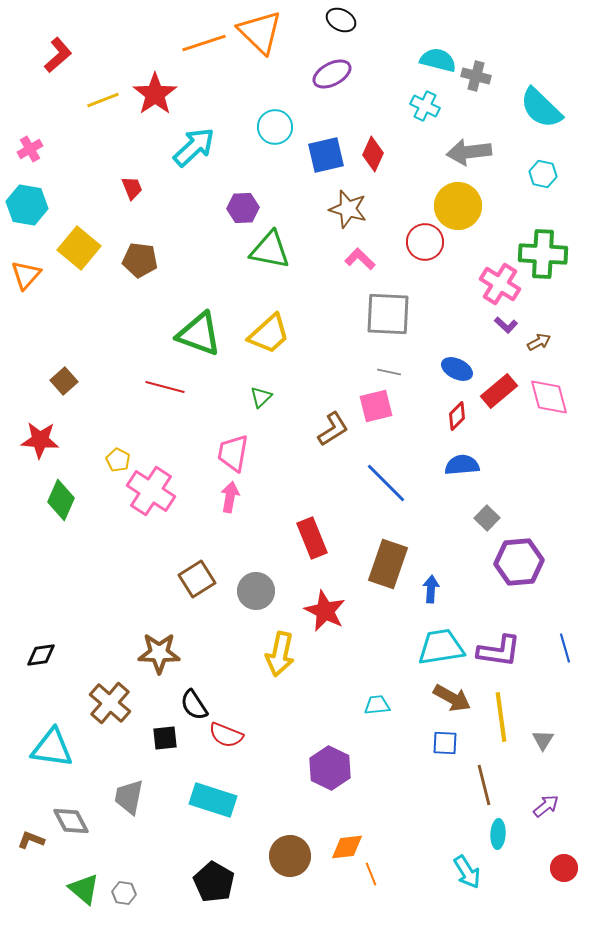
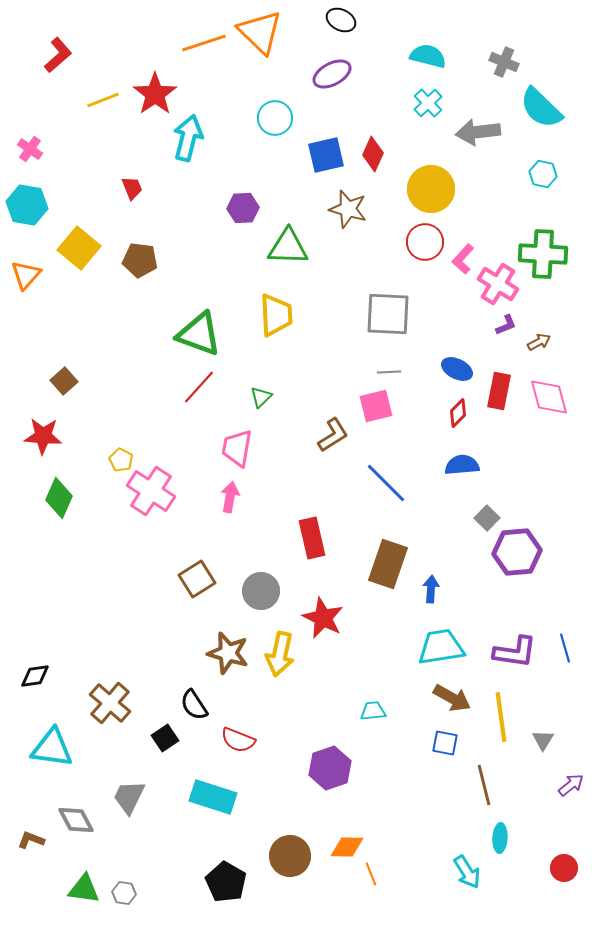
cyan semicircle at (438, 60): moved 10 px left, 4 px up
gray cross at (476, 76): moved 28 px right, 14 px up; rotated 8 degrees clockwise
cyan cross at (425, 106): moved 3 px right, 3 px up; rotated 20 degrees clockwise
cyan circle at (275, 127): moved 9 px up
cyan arrow at (194, 147): moved 6 px left, 9 px up; rotated 33 degrees counterclockwise
pink cross at (30, 149): rotated 25 degrees counterclockwise
gray arrow at (469, 152): moved 9 px right, 20 px up
yellow circle at (458, 206): moved 27 px left, 17 px up
green triangle at (270, 250): moved 18 px right, 3 px up; rotated 9 degrees counterclockwise
pink L-shape at (360, 259): moved 103 px right; rotated 92 degrees counterclockwise
pink cross at (500, 284): moved 2 px left
purple L-shape at (506, 325): rotated 65 degrees counterclockwise
yellow trapezoid at (269, 334): moved 7 px right, 19 px up; rotated 51 degrees counterclockwise
gray line at (389, 372): rotated 15 degrees counterclockwise
red line at (165, 387): moved 34 px right; rotated 63 degrees counterclockwise
red rectangle at (499, 391): rotated 39 degrees counterclockwise
red diamond at (457, 416): moved 1 px right, 3 px up
brown L-shape at (333, 429): moved 6 px down
red star at (40, 440): moved 3 px right, 4 px up
pink trapezoid at (233, 453): moved 4 px right, 5 px up
yellow pentagon at (118, 460): moved 3 px right
green diamond at (61, 500): moved 2 px left, 2 px up
red rectangle at (312, 538): rotated 9 degrees clockwise
purple hexagon at (519, 562): moved 2 px left, 10 px up
gray circle at (256, 591): moved 5 px right
red star at (325, 611): moved 2 px left, 7 px down
purple L-shape at (499, 651): moved 16 px right, 1 px down
brown star at (159, 653): moved 69 px right; rotated 15 degrees clockwise
black diamond at (41, 655): moved 6 px left, 21 px down
cyan trapezoid at (377, 705): moved 4 px left, 6 px down
red semicircle at (226, 735): moved 12 px right, 5 px down
black square at (165, 738): rotated 28 degrees counterclockwise
blue square at (445, 743): rotated 8 degrees clockwise
purple hexagon at (330, 768): rotated 15 degrees clockwise
gray trapezoid at (129, 797): rotated 15 degrees clockwise
cyan rectangle at (213, 800): moved 3 px up
purple arrow at (546, 806): moved 25 px right, 21 px up
gray diamond at (71, 821): moved 5 px right, 1 px up
cyan ellipse at (498, 834): moved 2 px right, 4 px down
orange diamond at (347, 847): rotated 8 degrees clockwise
black pentagon at (214, 882): moved 12 px right
green triangle at (84, 889): rotated 32 degrees counterclockwise
